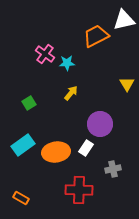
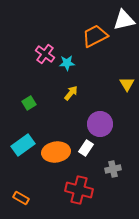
orange trapezoid: moved 1 px left
red cross: rotated 12 degrees clockwise
